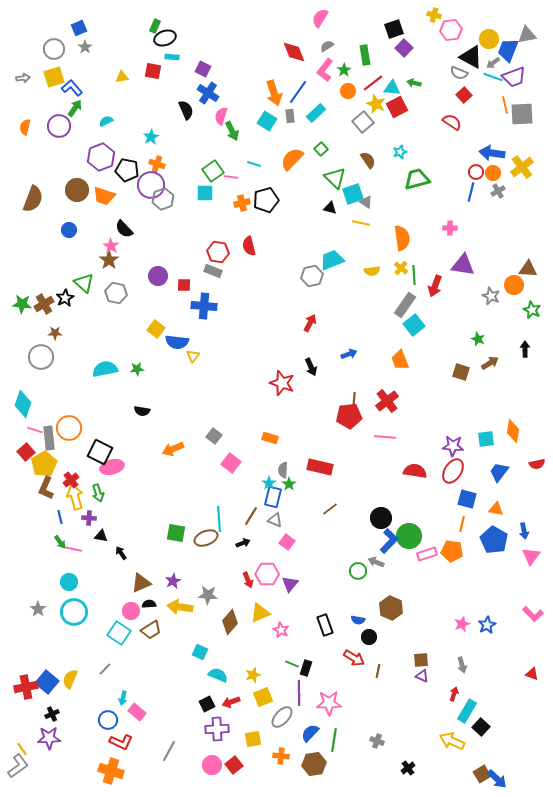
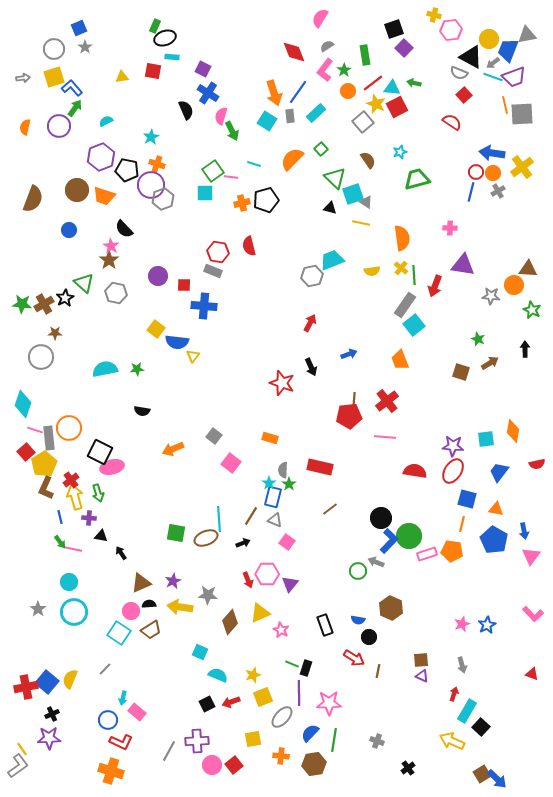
gray star at (491, 296): rotated 18 degrees counterclockwise
purple cross at (217, 729): moved 20 px left, 12 px down
